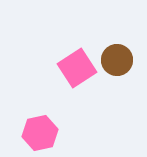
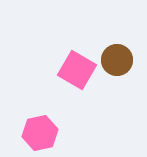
pink square: moved 2 px down; rotated 27 degrees counterclockwise
